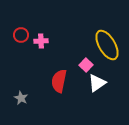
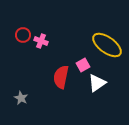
red circle: moved 2 px right
pink cross: rotated 24 degrees clockwise
yellow ellipse: rotated 24 degrees counterclockwise
pink square: moved 3 px left; rotated 16 degrees clockwise
red semicircle: moved 2 px right, 4 px up
